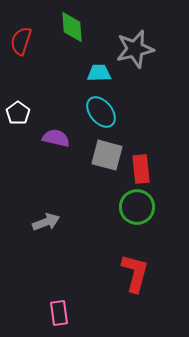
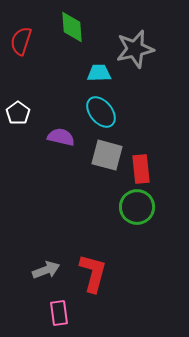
purple semicircle: moved 5 px right, 1 px up
gray arrow: moved 48 px down
red L-shape: moved 42 px left
